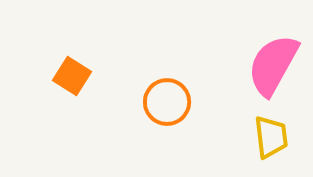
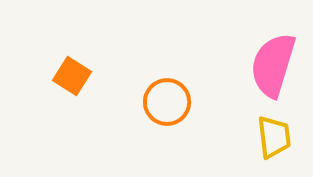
pink semicircle: rotated 12 degrees counterclockwise
yellow trapezoid: moved 3 px right
